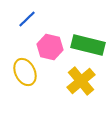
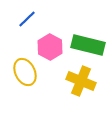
pink hexagon: rotated 15 degrees clockwise
yellow cross: rotated 28 degrees counterclockwise
